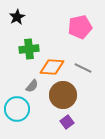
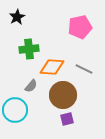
gray line: moved 1 px right, 1 px down
gray semicircle: moved 1 px left
cyan circle: moved 2 px left, 1 px down
purple square: moved 3 px up; rotated 24 degrees clockwise
